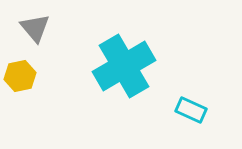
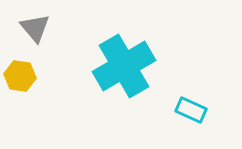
yellow hexagon: rotated 20 degrees clockwise
